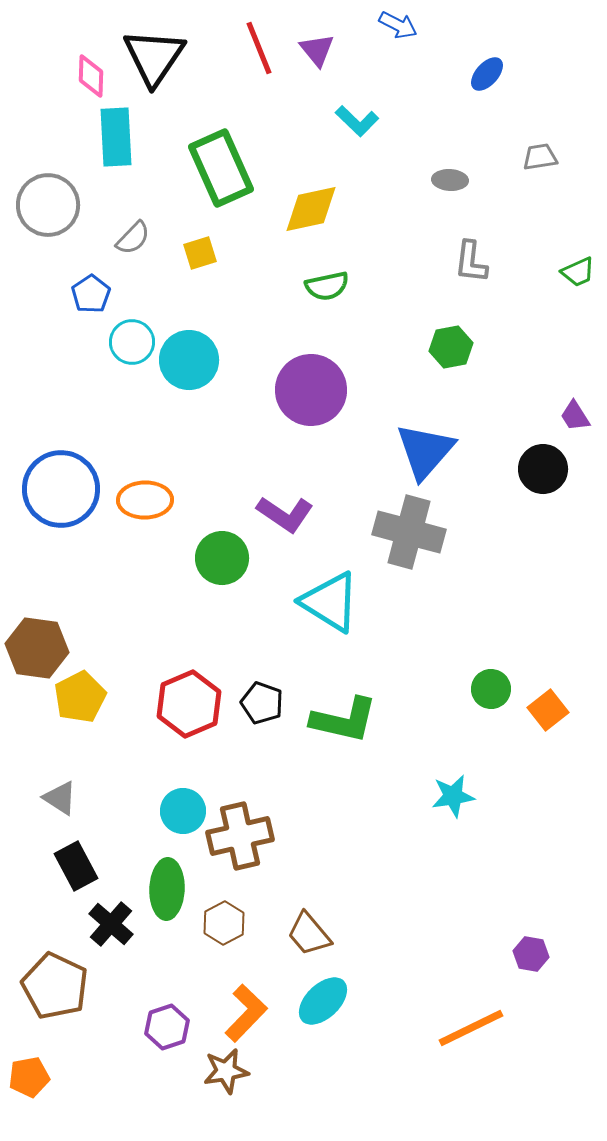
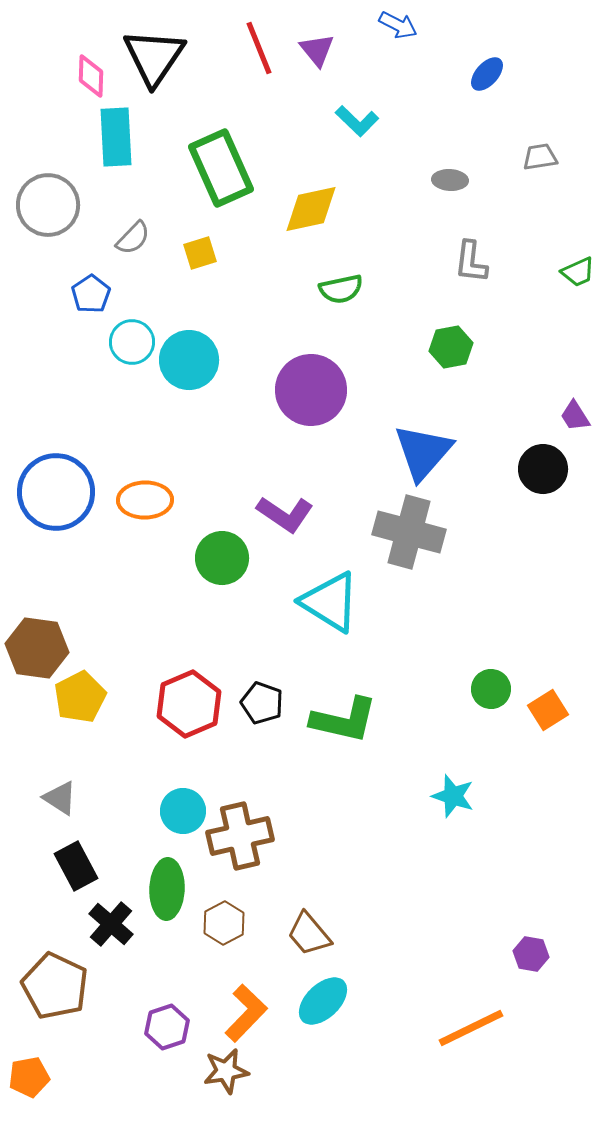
green semicircle at (327, 286): moved 14 px right, 3 px down
blue triangle at (425, 451): moved 2 px left, 1 px down
blue circle at (61, 489): moved 5 px left, 3 px down
orange square at (548, 710): rotated 6 degrees clockwise
cyan star at (453, 796): rotated 27 degrees clockwise
